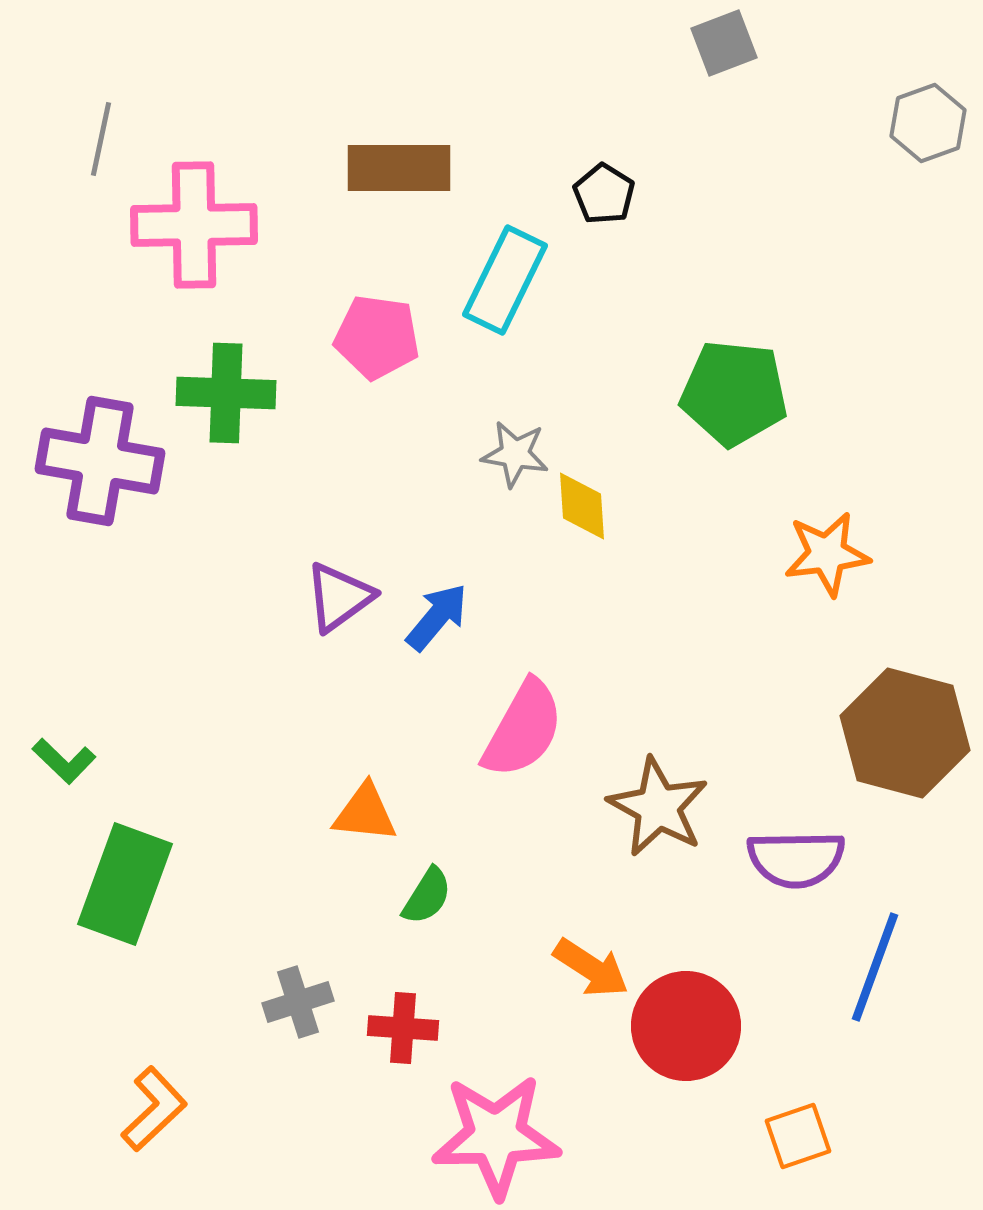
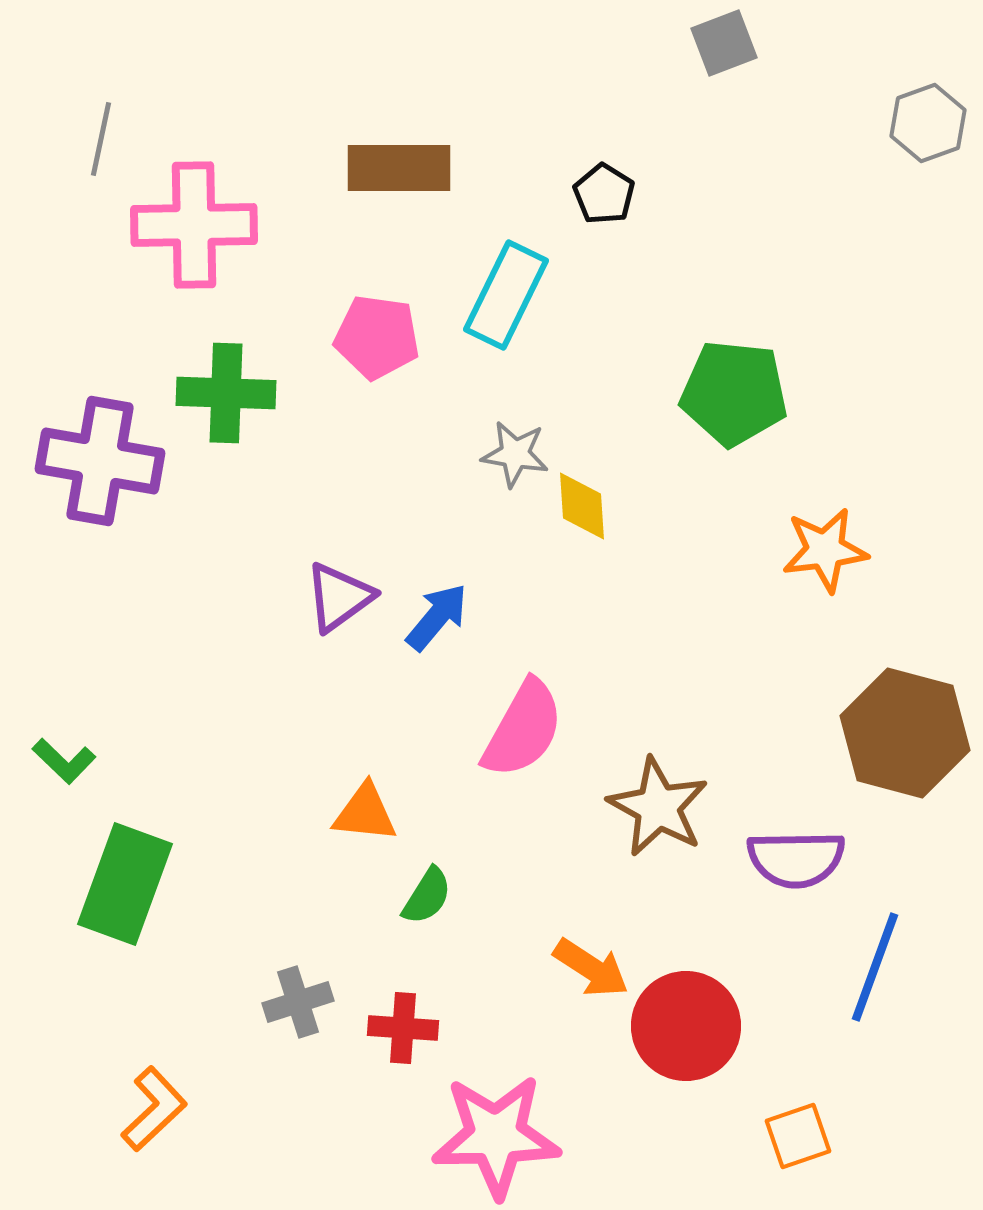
cyan rectangle: moved 1 px right, 15 px down
orange star: moved 2 px left, 4 px up
